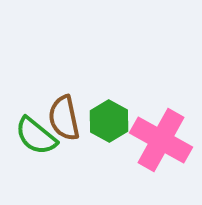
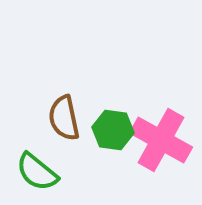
green hexagon: moved 4 px right, 9 px down; rotated 21 degrees counterclockwise
green semicircle: moved 1 px right, 36 px down
